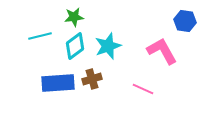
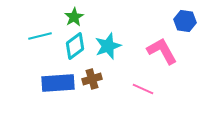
green star: rotated 24 degrees counterclockwise
